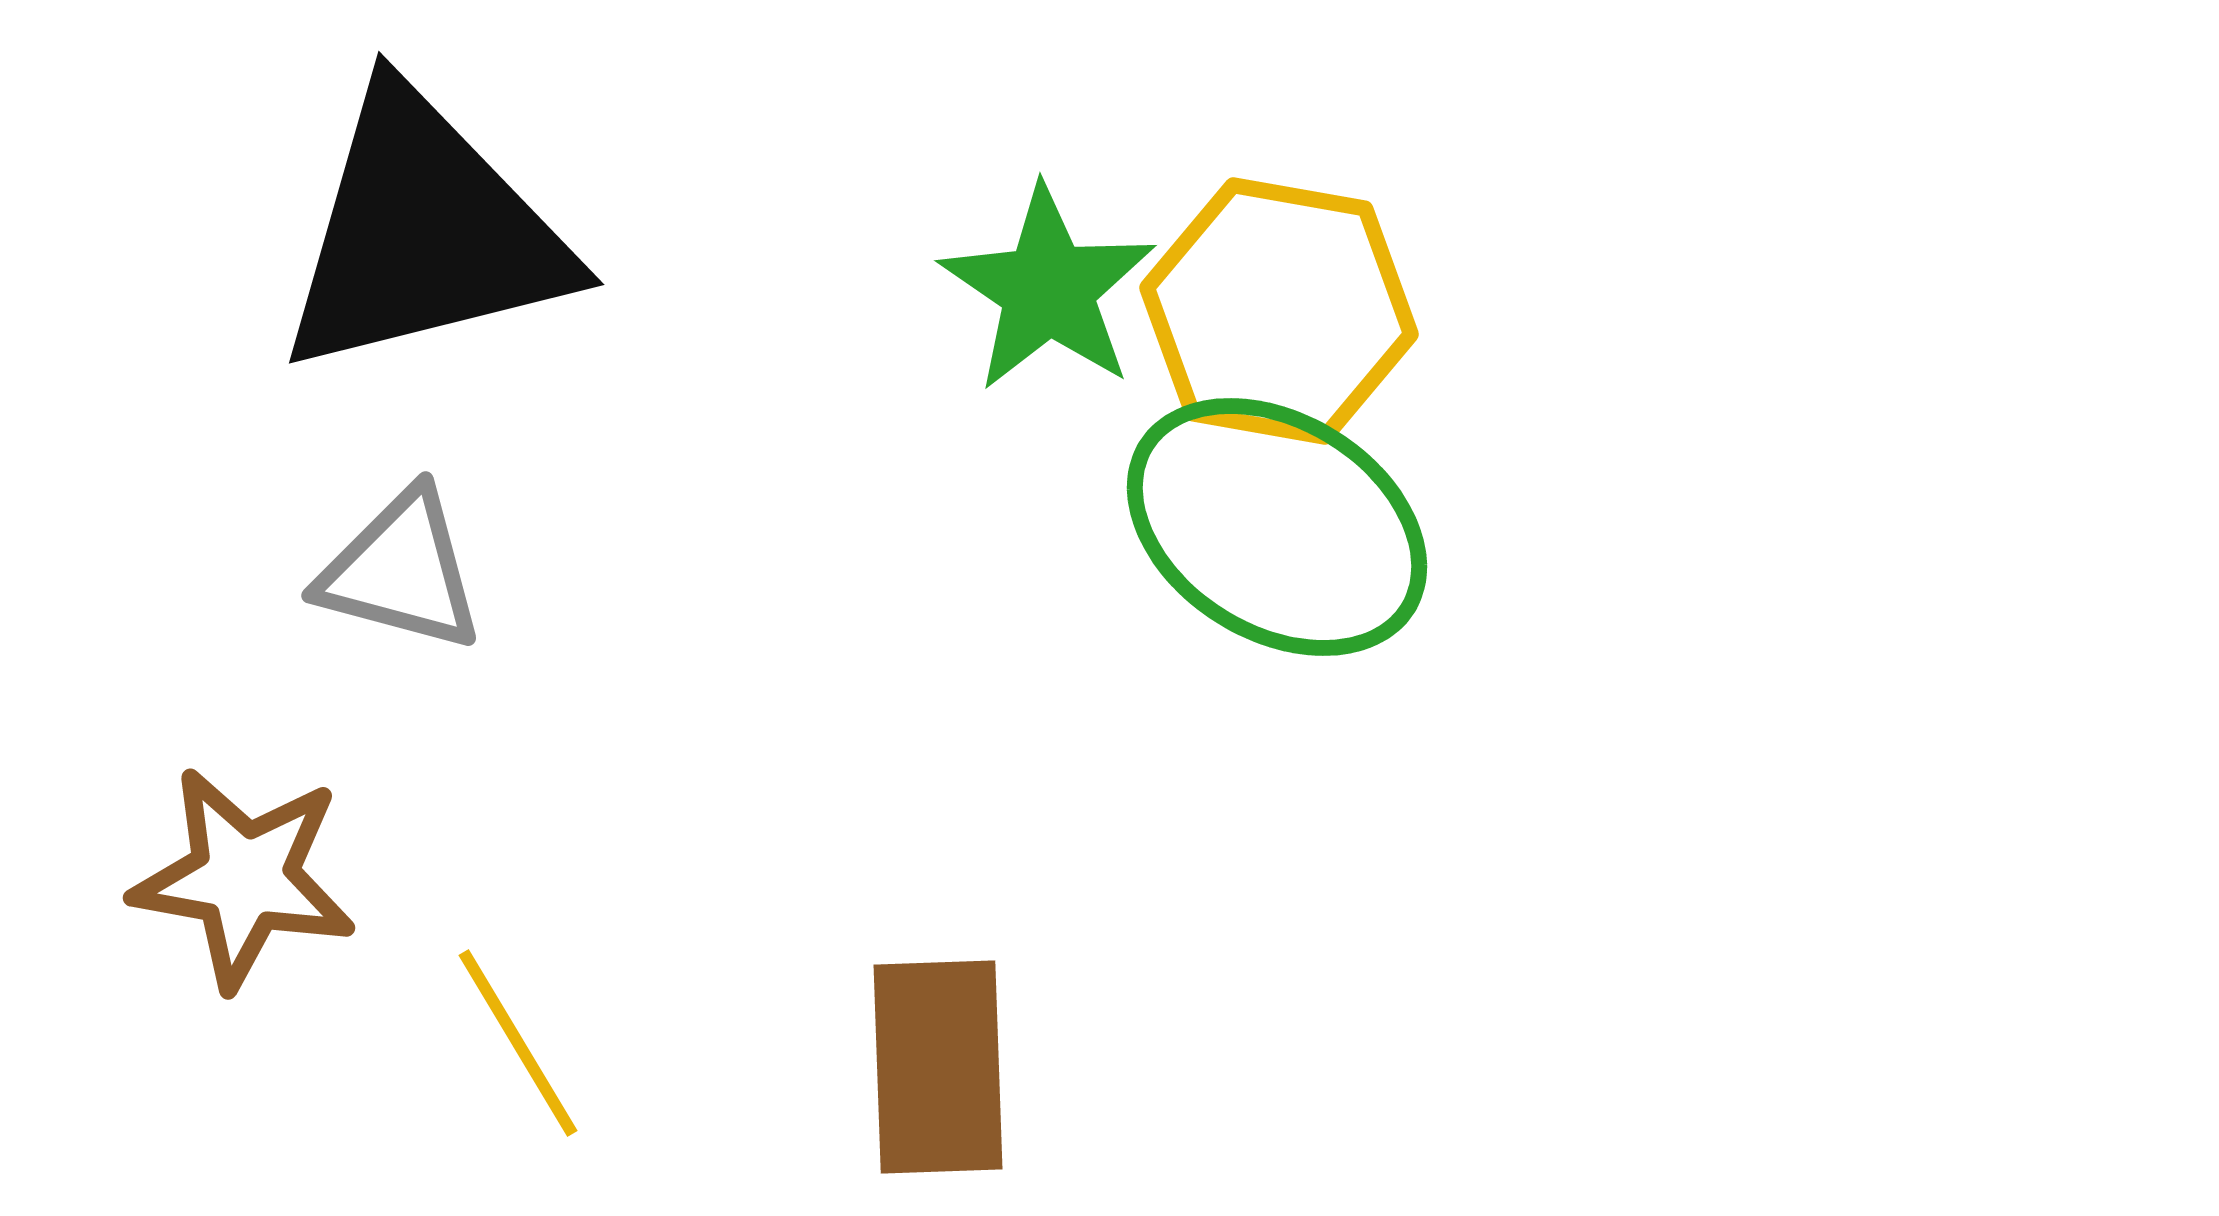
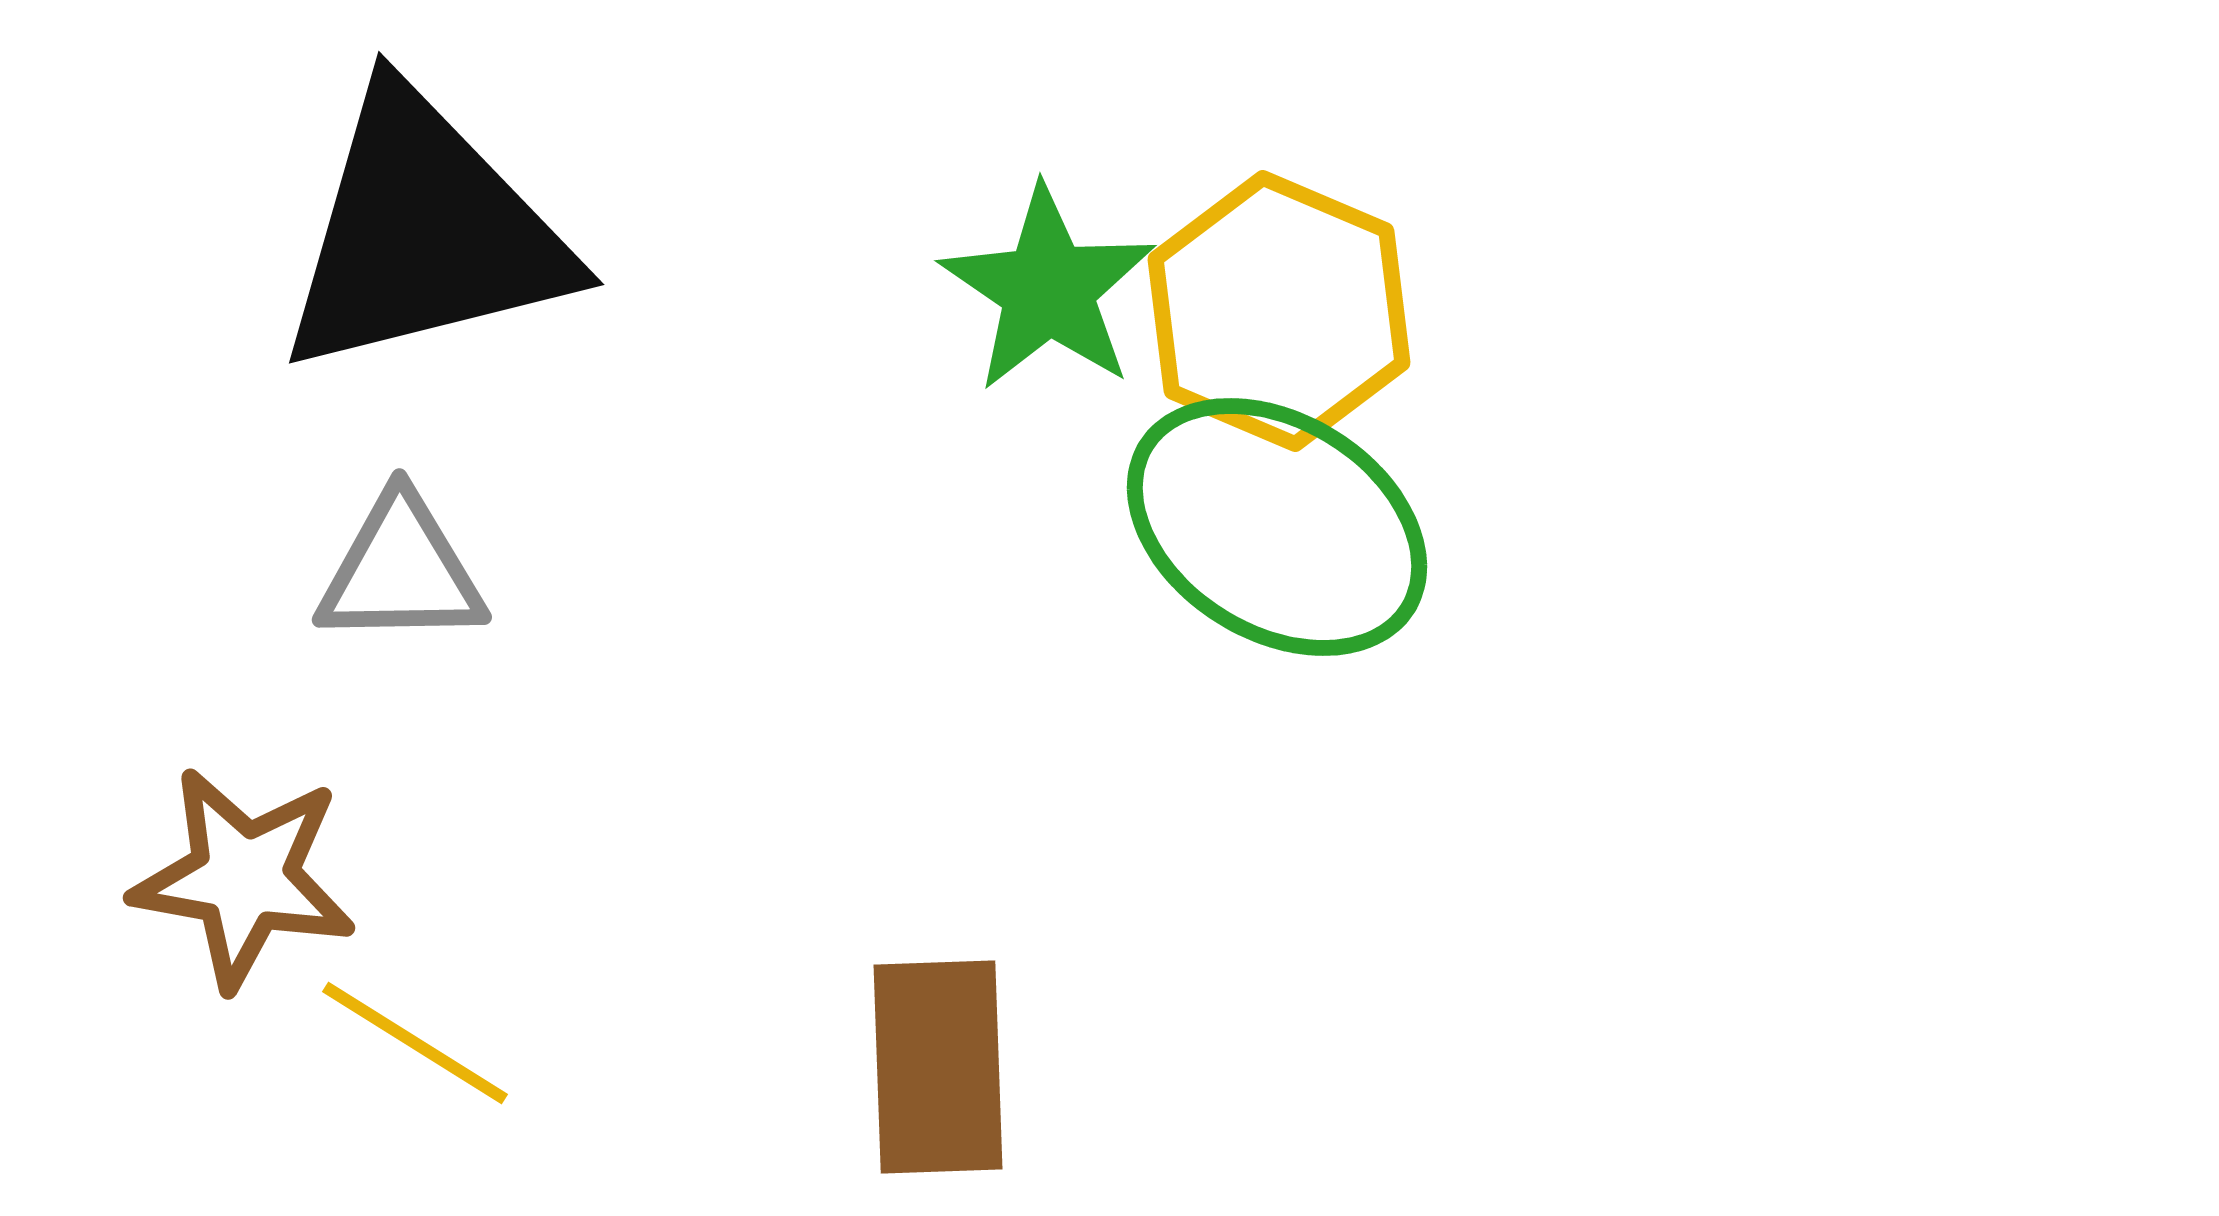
yellow hexagon: rotated 13 degrees clockwise
gray triangle: rotated 16 degrees counterclockwise
yellow line: moved 103 px left; rotated 27 degrees counterclockwise
